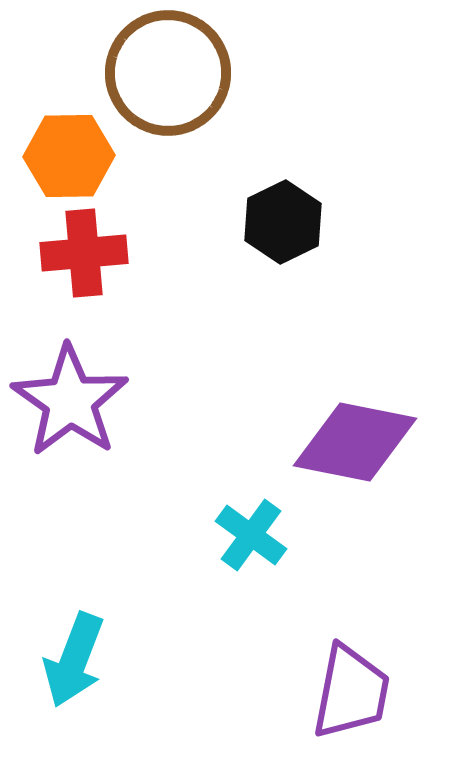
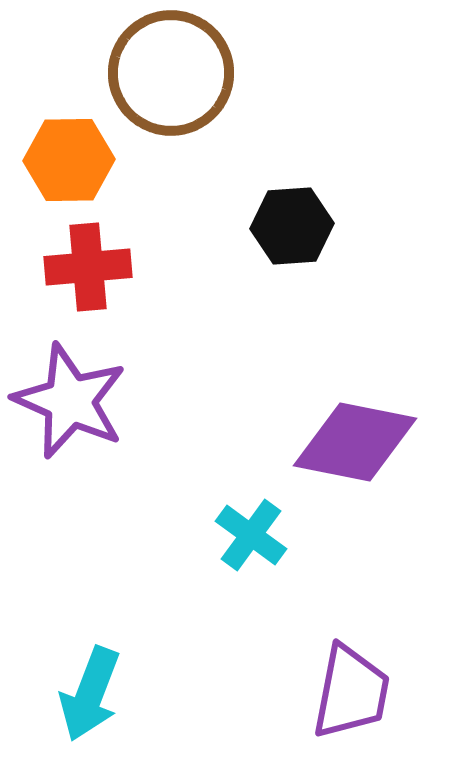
brown circle: moved 3 px right
orange hexagon: moved 4 px down
black hexagon: moved 9 px right, 4 px down; rotated 22 degrees clockwise
red cross: moved 4 px right, 14 px down
purple star: rotated 11 degrees counterclockwise
cyan arrow: moved 16 px right, 34 px down
